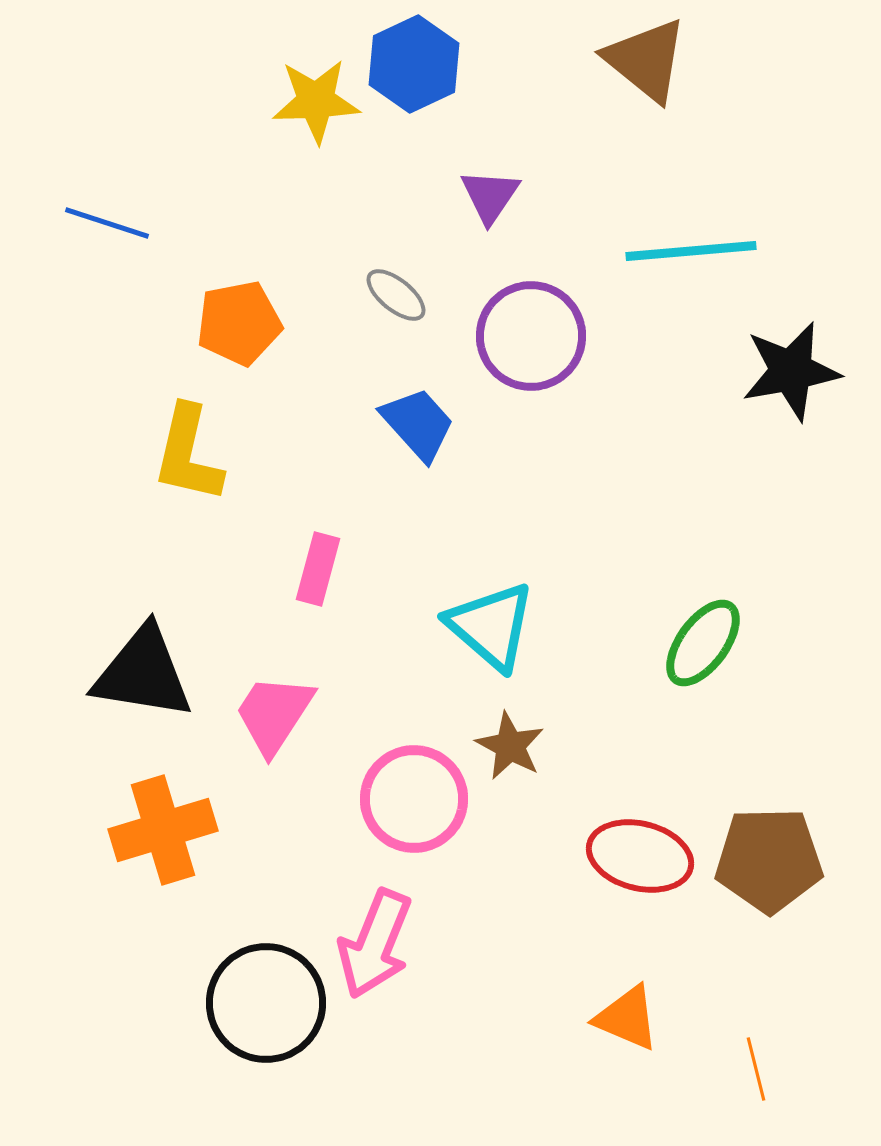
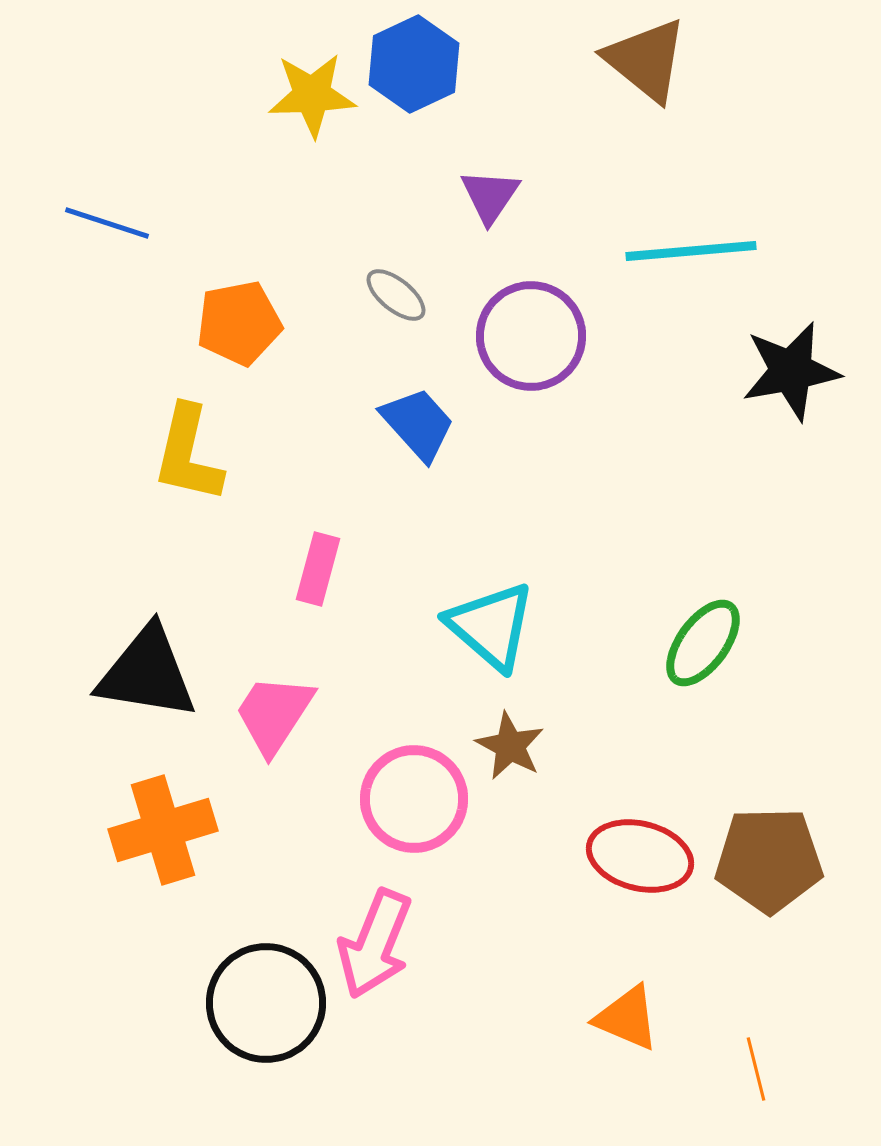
yellow star: moved 4 px left, 6 px up
black triangle: moved 4 px right
